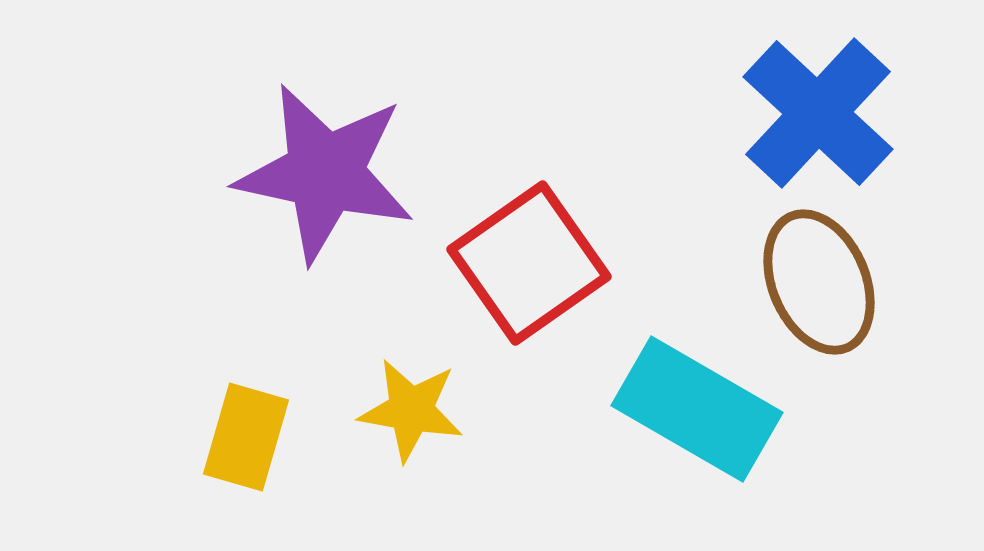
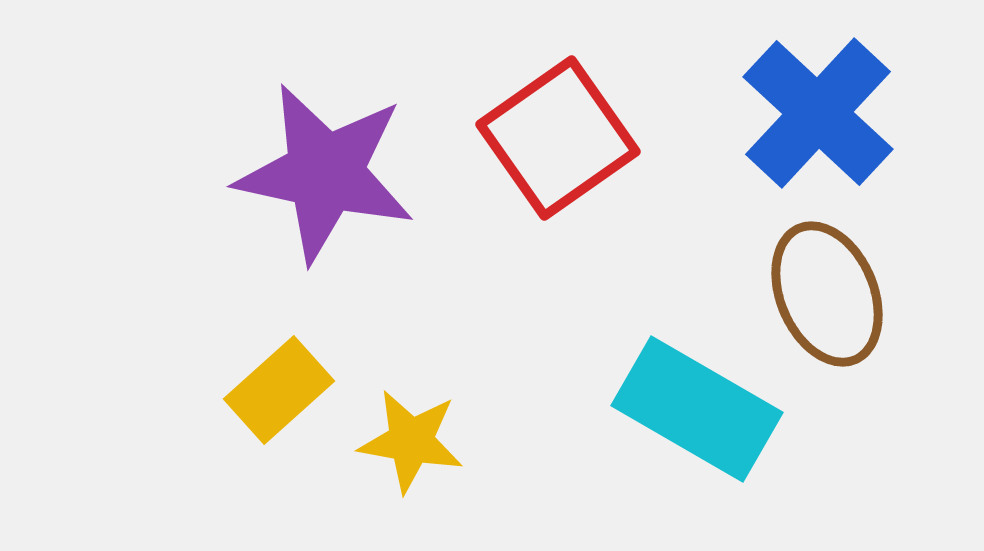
red square: moved 29 px right, 125 px up
brown ellipse: moved 8 px right, 12 px down
yellow star: moved 31 px down
yellow rectangle: moved 33 px right, 47 px up; rotated 32 degrees clockwise
